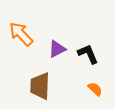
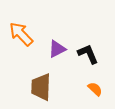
brown trapezoid: moved 1 px right, 1 px down
